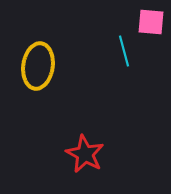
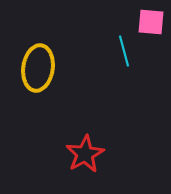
yellow ellipse: moved 2 px down
red star: rotated 15 degrees clockwise
